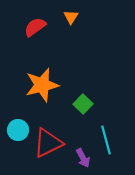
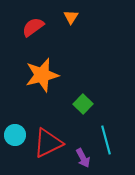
red semicircle: moved 2 px left
orange star: moved 10 px up
cyan circle: moved 3 px left, 5 px down
